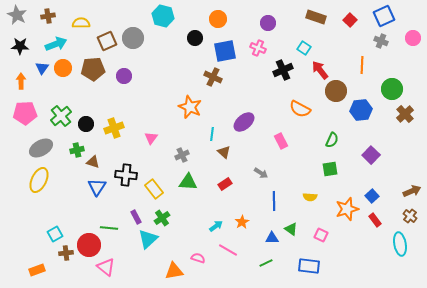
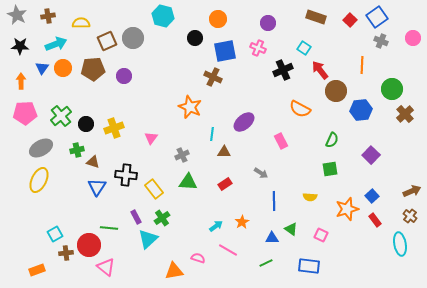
blue square at (384, 16): moved 7 px left, 1 px down; rotated 10 degrees counterclockwise
brown triangle at (224, 152): rotated 40 degrees counterclockwise
